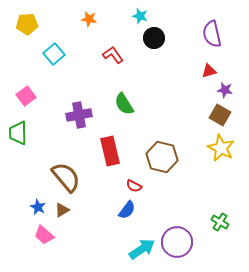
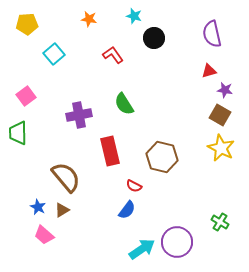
cyan star: moved 6 px left
